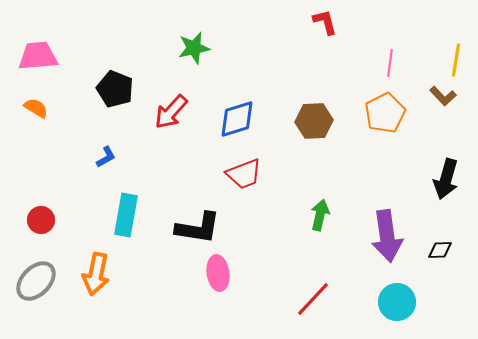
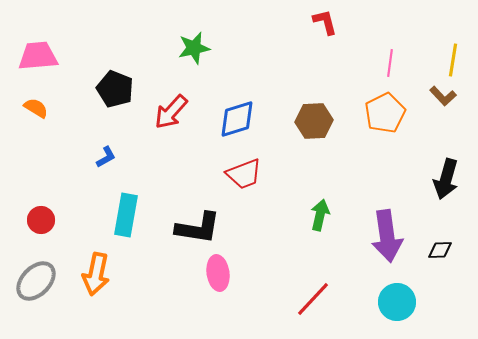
yellow line: moved 3 px left
